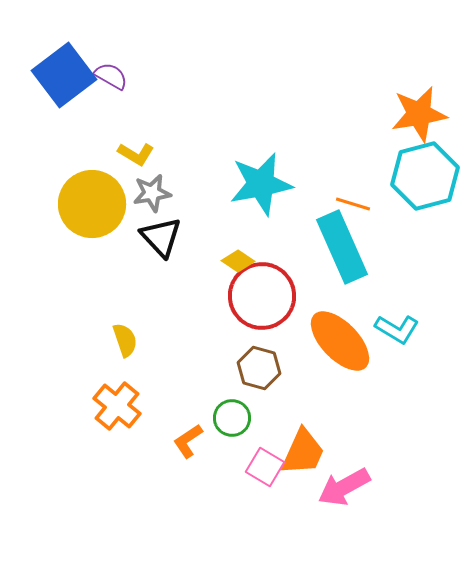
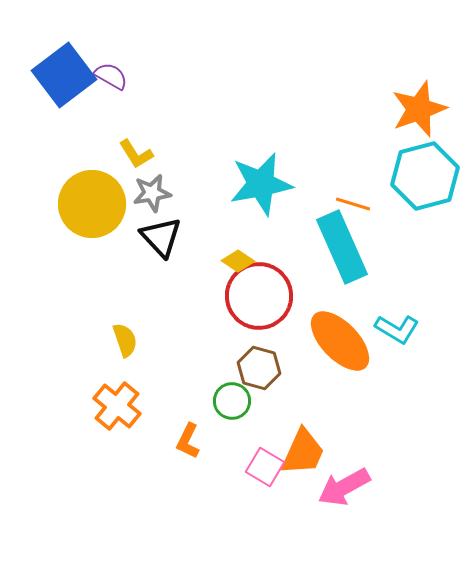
orange star: moved 5 px up; rotated 10 degrees counterclockwise
yellow L-shape: rotated 27 degrees clockwise
red circle: moved 3 px left
green circle: moved 17 px up
orange L-shape: rotated 30 degrees counterclockwise
